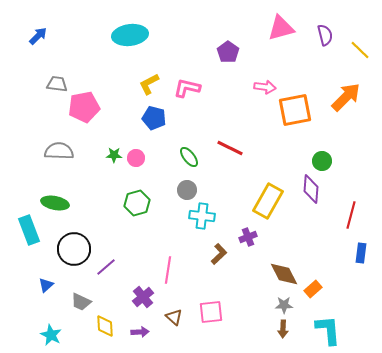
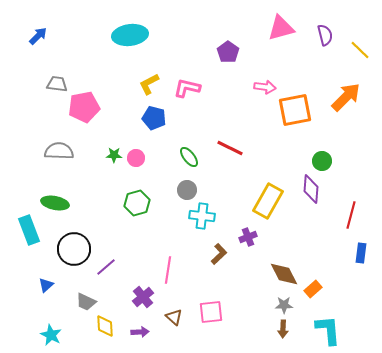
gray trapezoid at (81, 302): moved 5 px right
